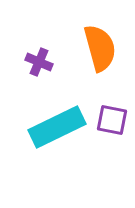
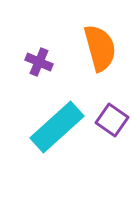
purple square: rotated 24 degrees clockwise
cyan rectangle: rotated 16 degrees counterclockwise
